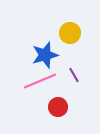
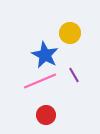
blue star: rotated 28 degrees counterclockwise
red circle: moved 12 px left, 8 px down
